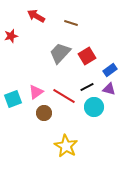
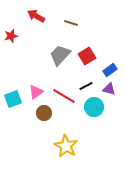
gray trapezoid: moved 2 px down
black line: moved 1 px left, 1 px up
